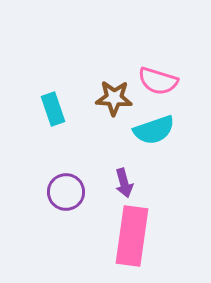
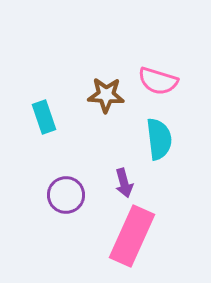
brown star: moved 8 px left, 3 px up
cyan rectangle: moved 9 px left, 8 px down
cyan semicircle: moved 5 px right, 9 px down; rotated 78 degrees counterclockwise
purple circle: moved 3 px down
pink rectangle: rotated 16 degrees clockwise
